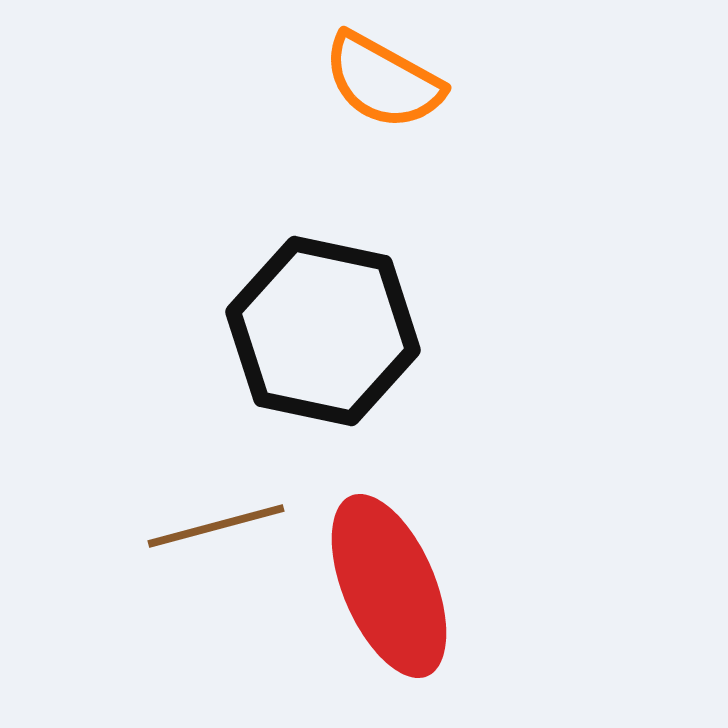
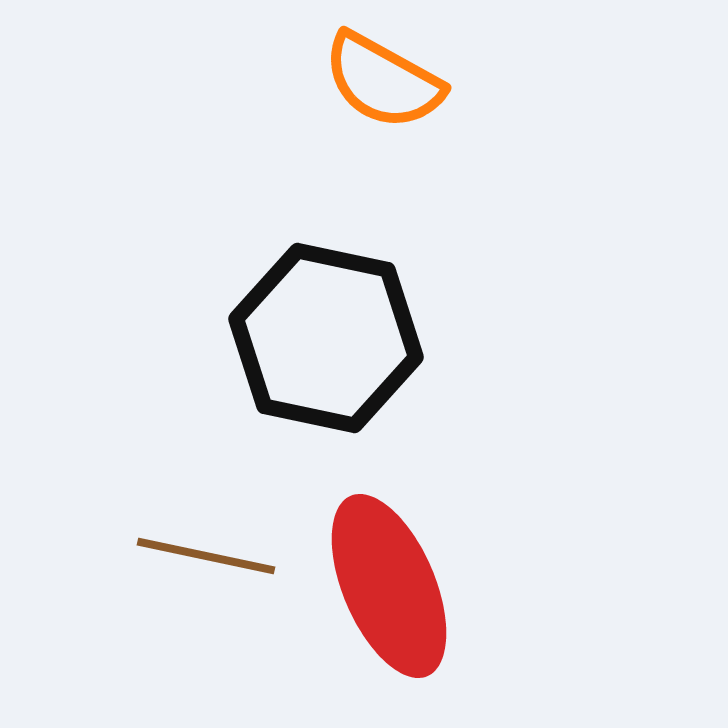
black hexagon: moved 3 px right, 7 px down
brown line: moved 10 px left, 30 px down; rotated 27 degrees clockwise
